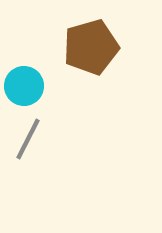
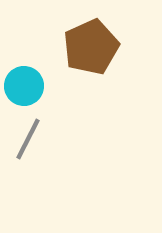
brown pentagon: rotated 8 degrees counterclockwise
